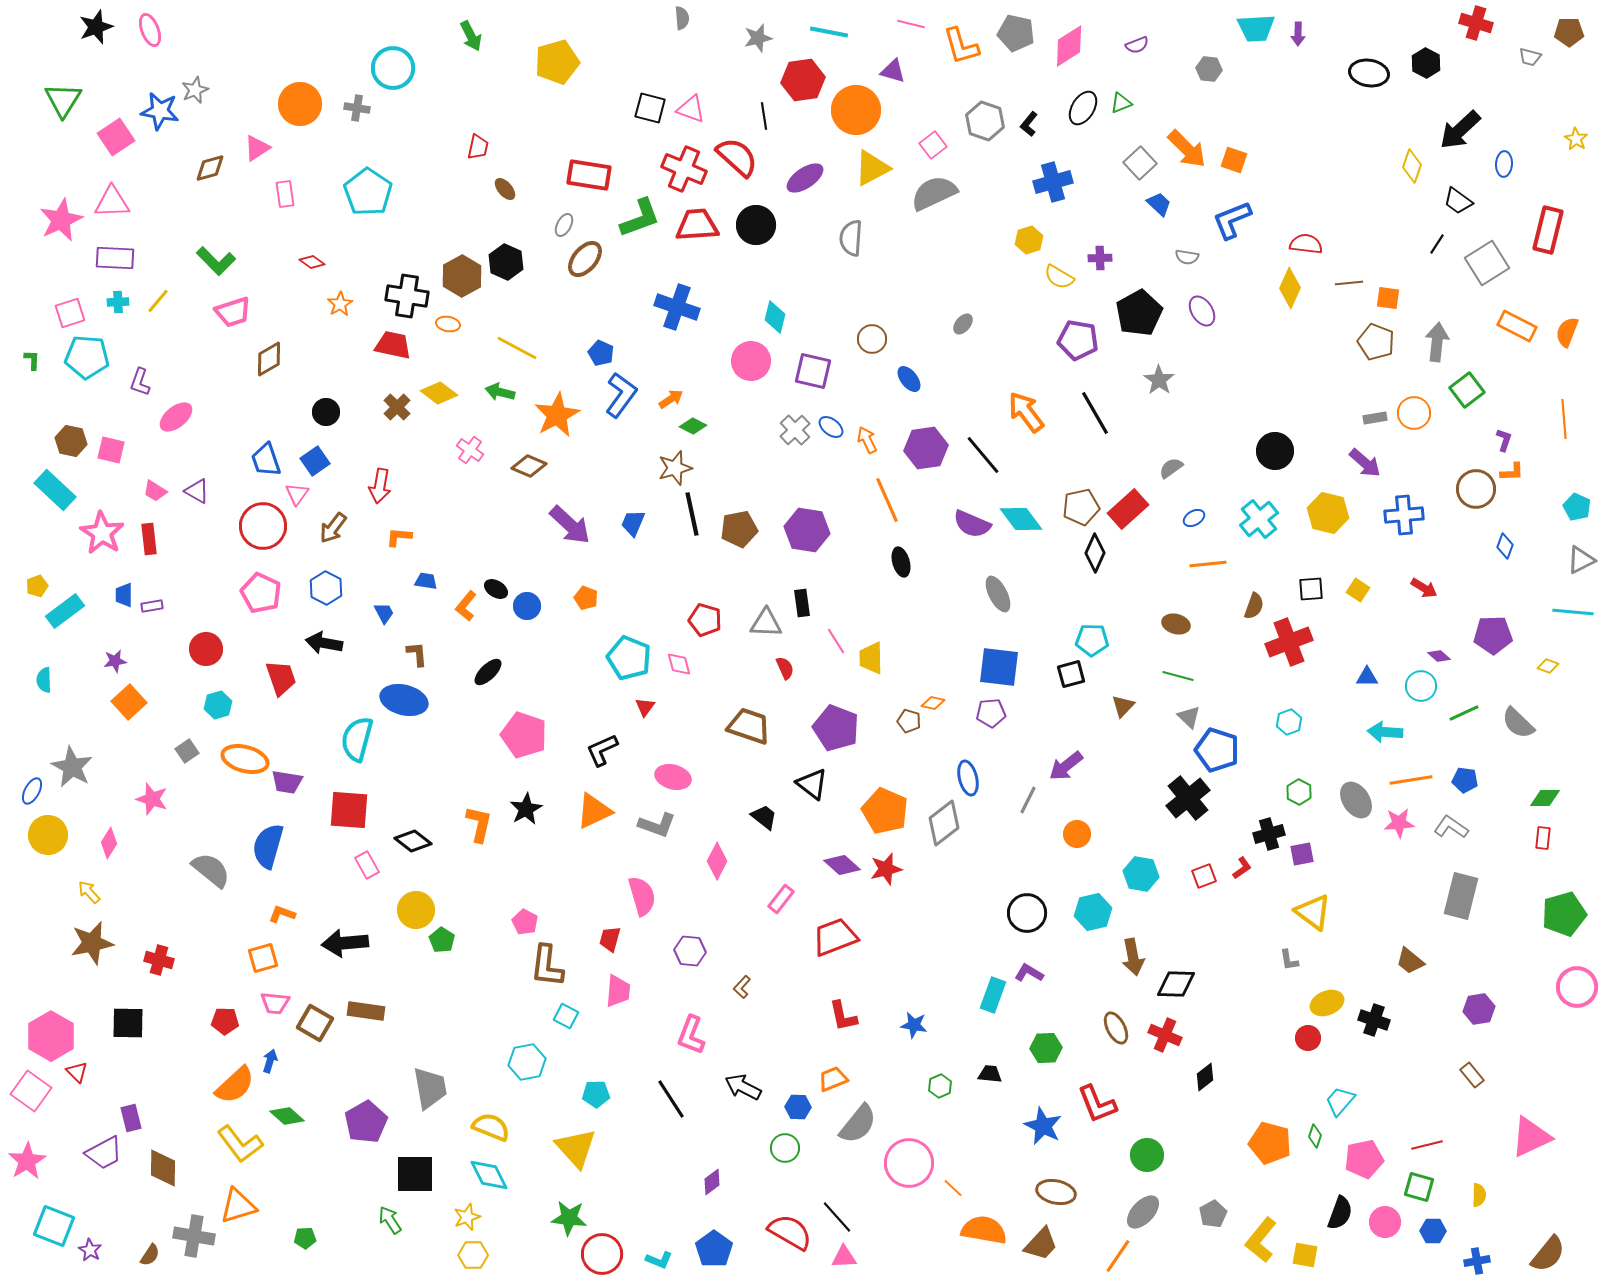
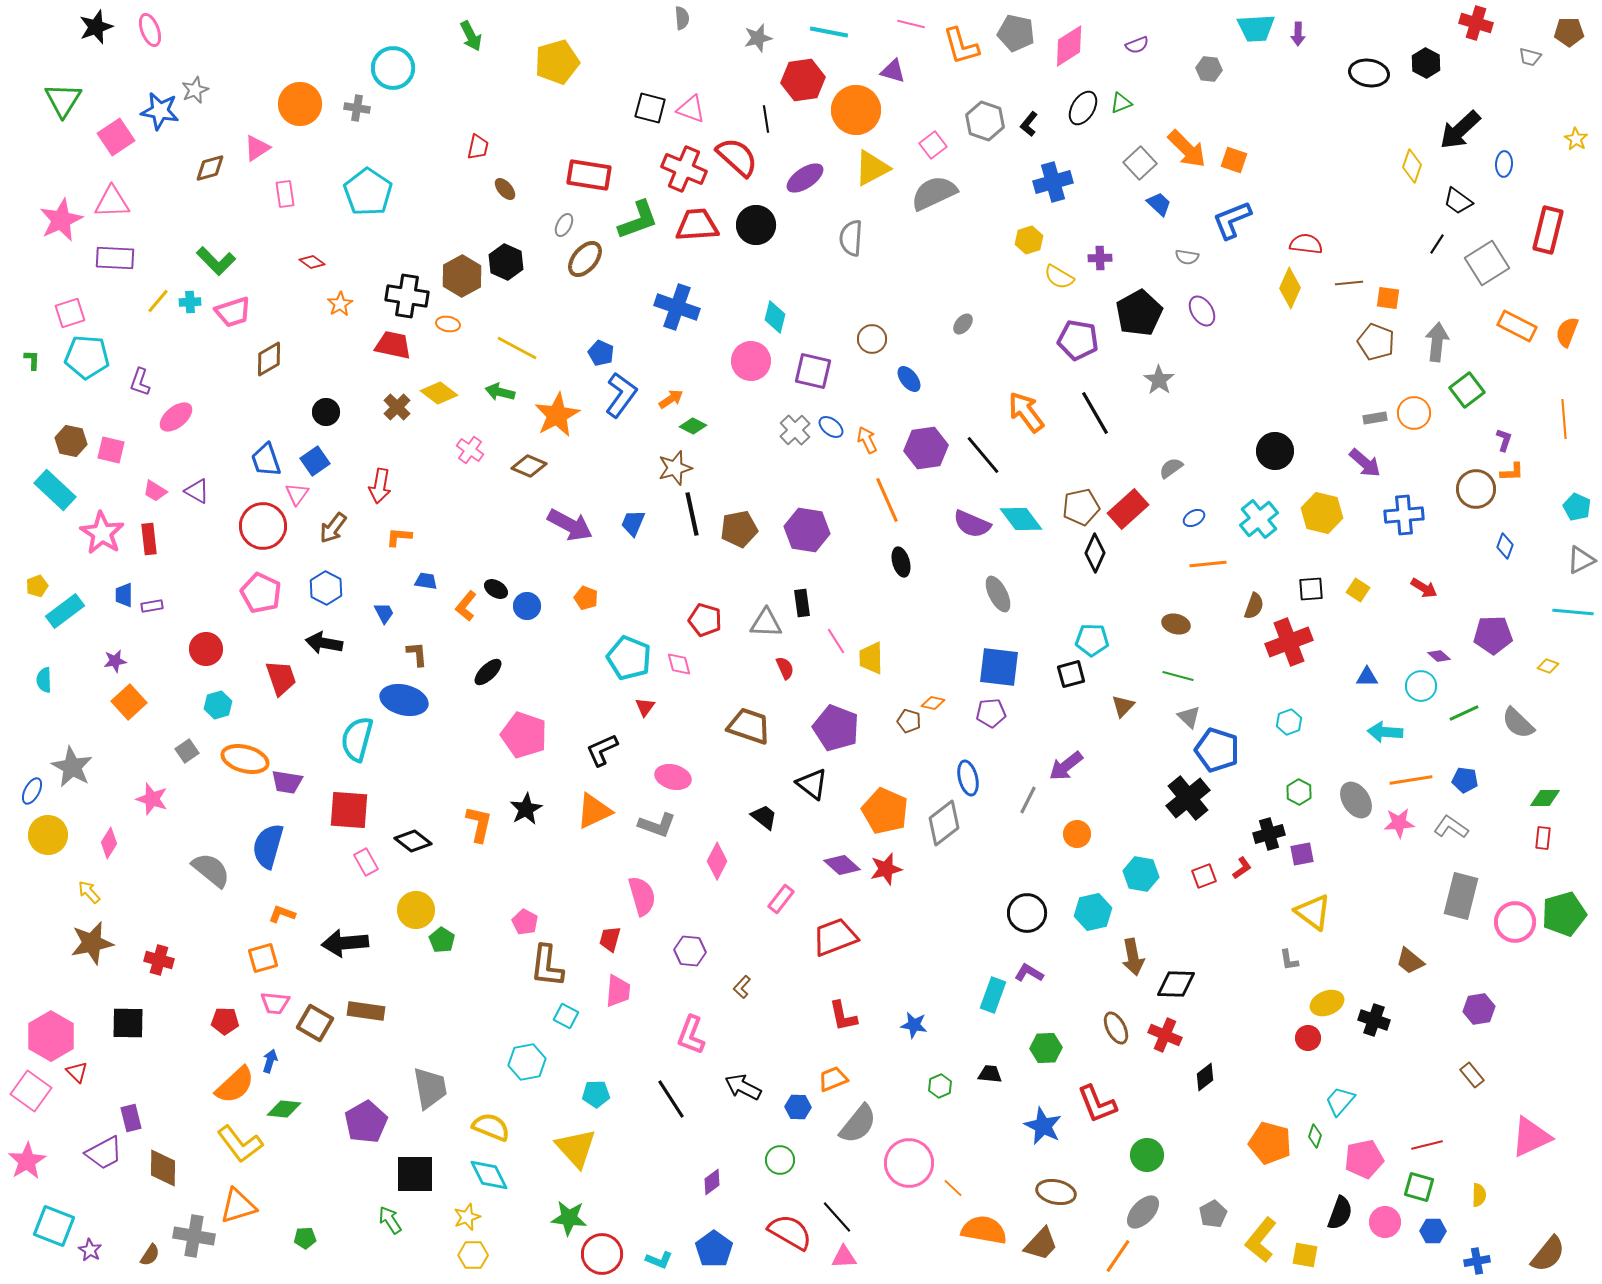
black line at (764, 116): moved 2 px right, 3 px down
green L-shape at (640, 218): moved 2 px left, 2 px down
cyan cross at (118, 302): moved 72 px right
yellow hexagon at (1328, 513): moved 6 px left
purple arrow at (570, 525): rotated 15 degrees counterclockwise
pink rectangle at (367, 865): moved 1 px left, 3 px up
pink circle at (1577, 987): moved 62 px left, 65 px up
green diamond at (287, 1116): moved 3 px left, 7 px up; rotated 36 degrees counterclockwise
green circle at (785, 1148): moved 5 px left, 12 px down
